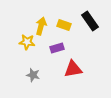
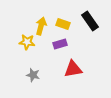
yellow rectangle: moved 1 px left, 1 px up
purple rectangle: moved 3 px right, 4 px up
